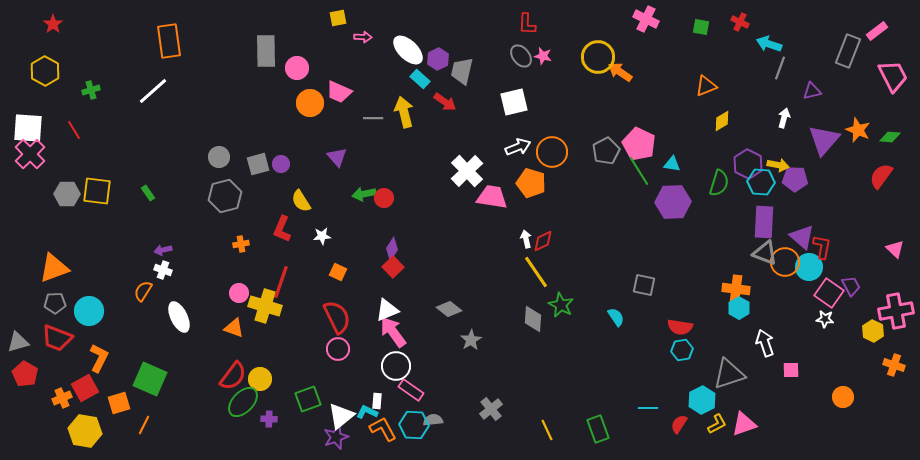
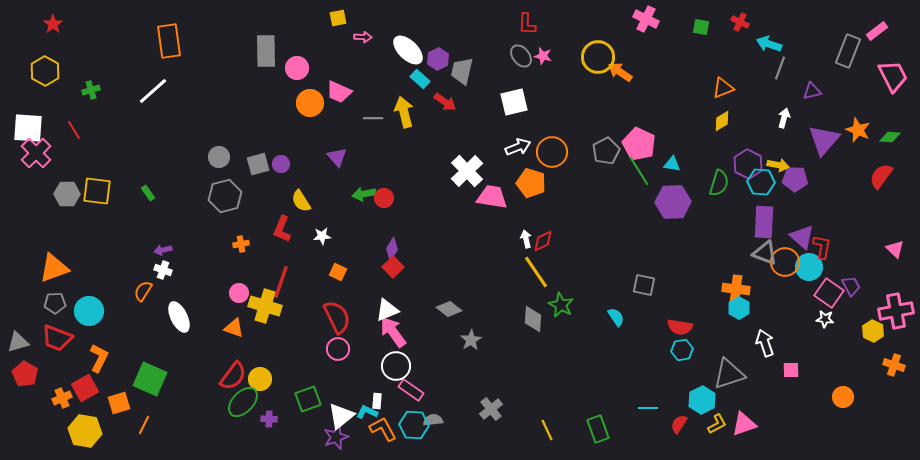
orange triangle at (706, 86): moved 17 px right, 2 px down
pink cross at (30, 154): moved 6 px right, 1 px up
